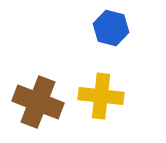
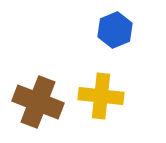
blue hexagon: moved 4 px right, 2 px down; rotated 24 degrees clockwise
